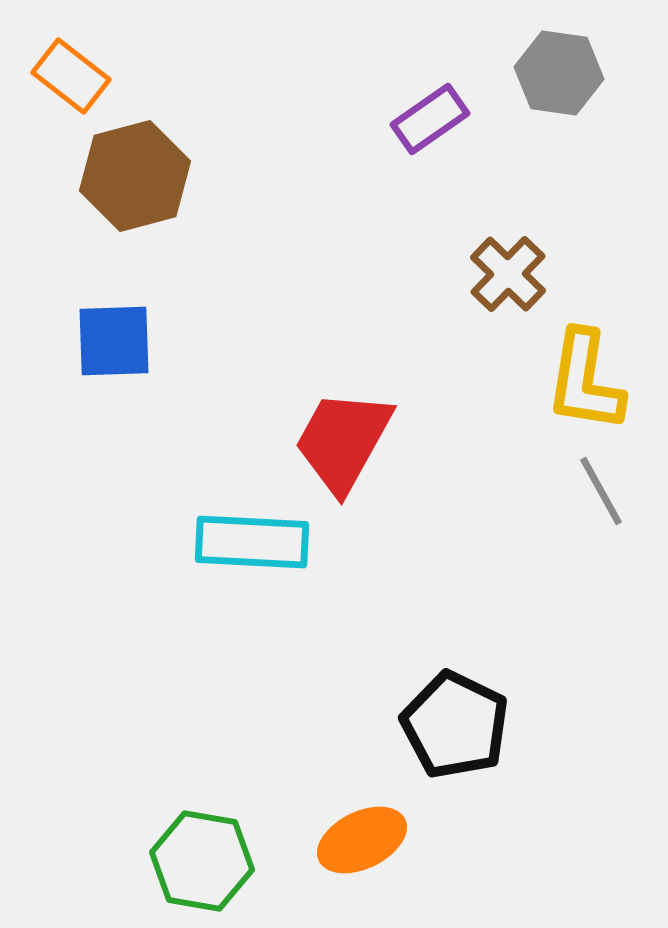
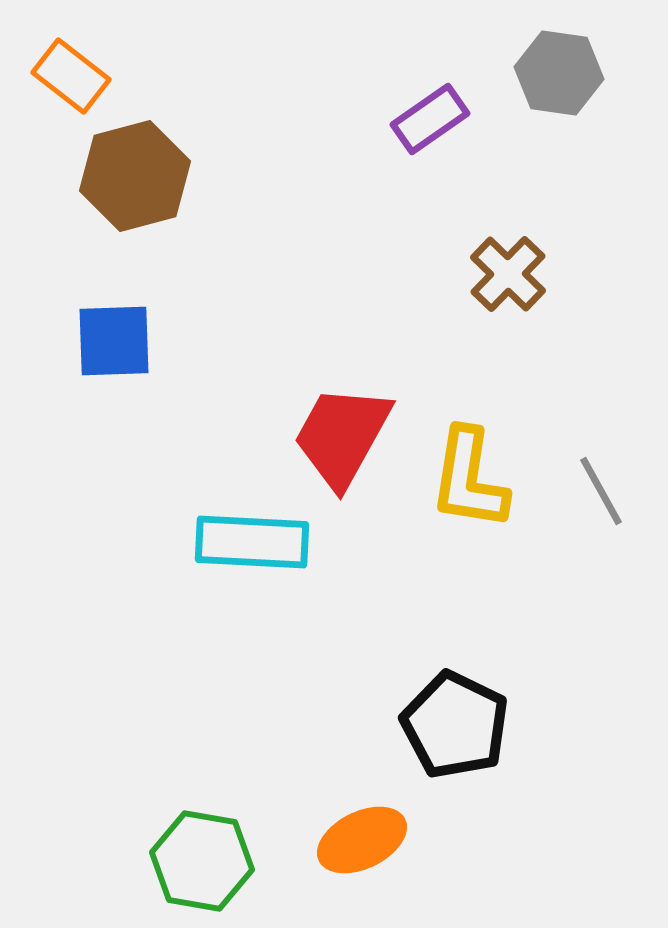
yellow L-shape: moved 116 px left, 98 px down
red trapezoid: moved 1 px left, 5 px up
